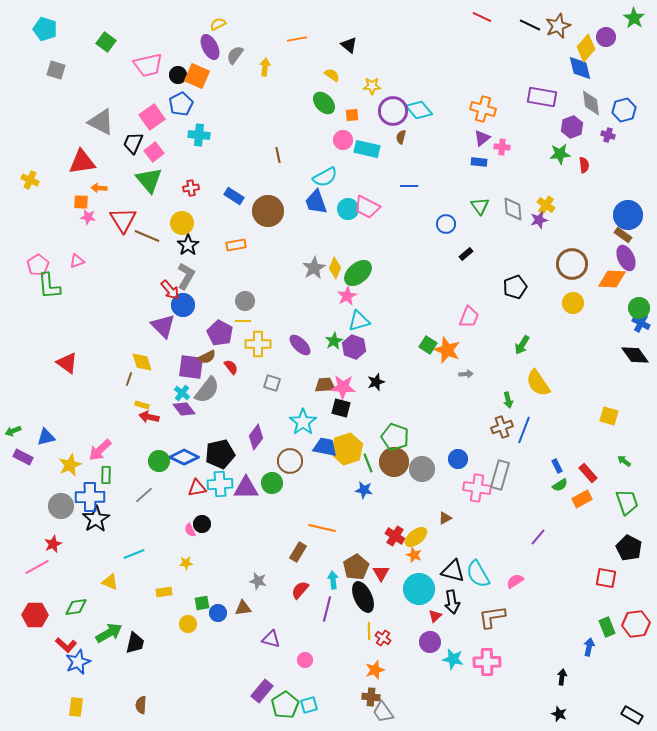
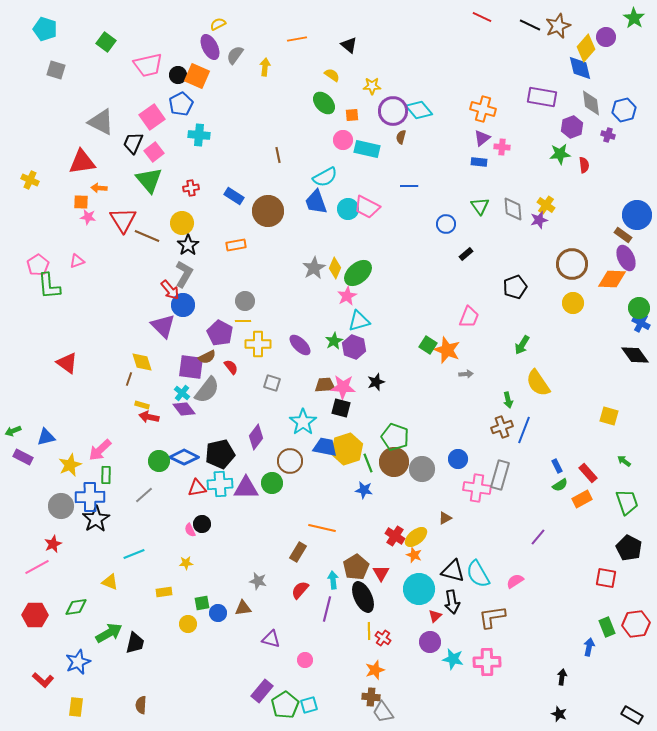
blue circle at (628, 215): moved 9 px right
gray L-shape at (186, 276): moved 2 px left, 2 px up
red L-shape at (66, 645): moved 23 px left, 35 px down
